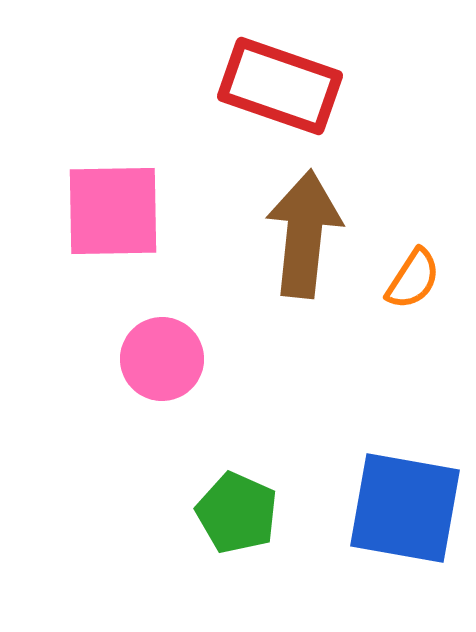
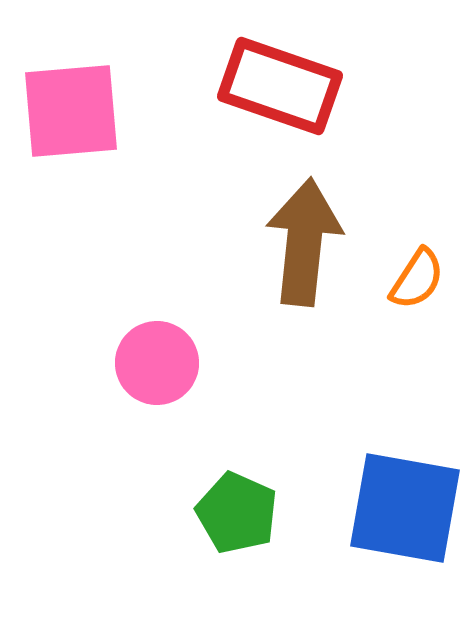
pink square: moved 42 px left, 100 px up; rotated 4 degrees counterclockwise
brown arrow: moved 8 px down
orange semicircle: moved 4 px right
pink circle: moved 5 px left, 4 px down
